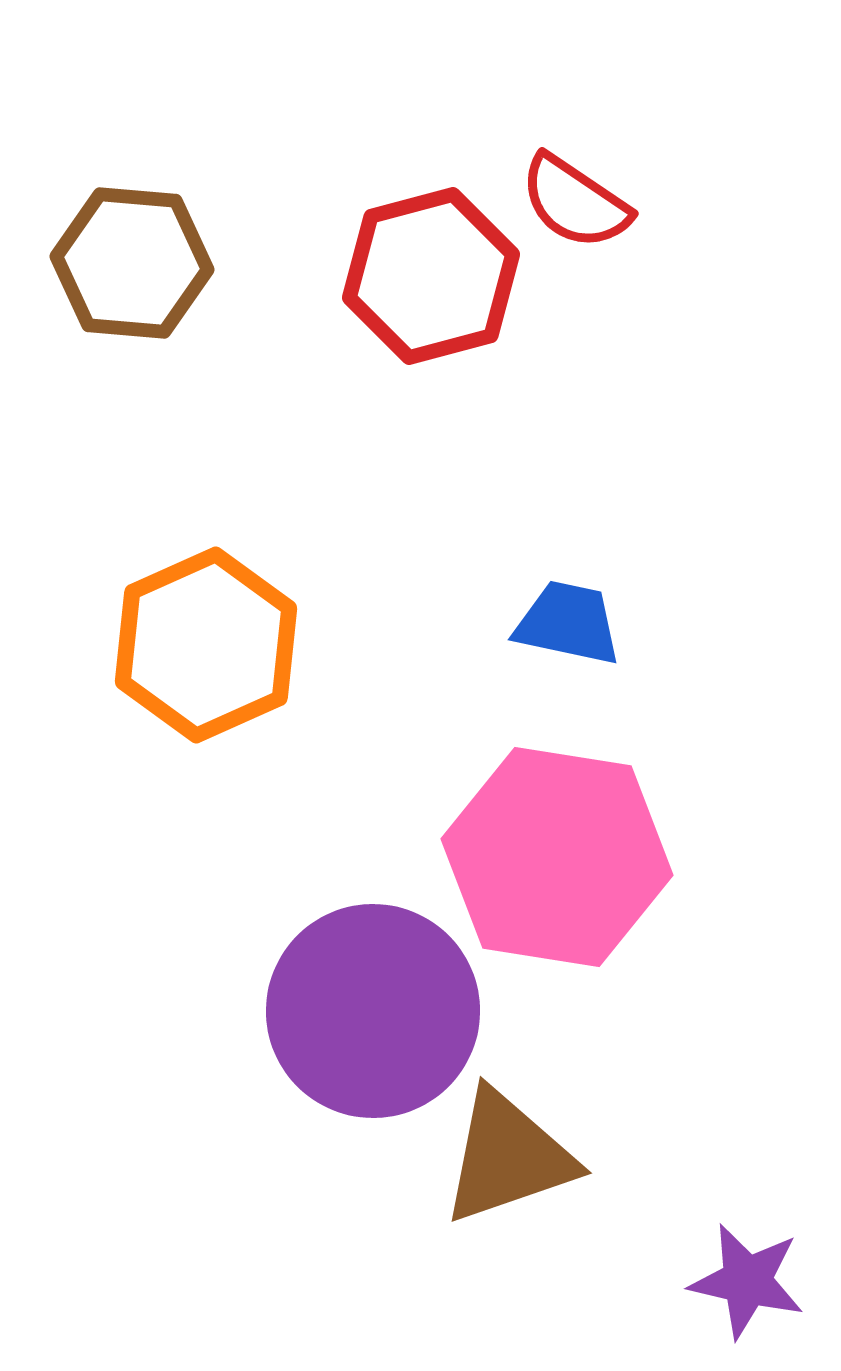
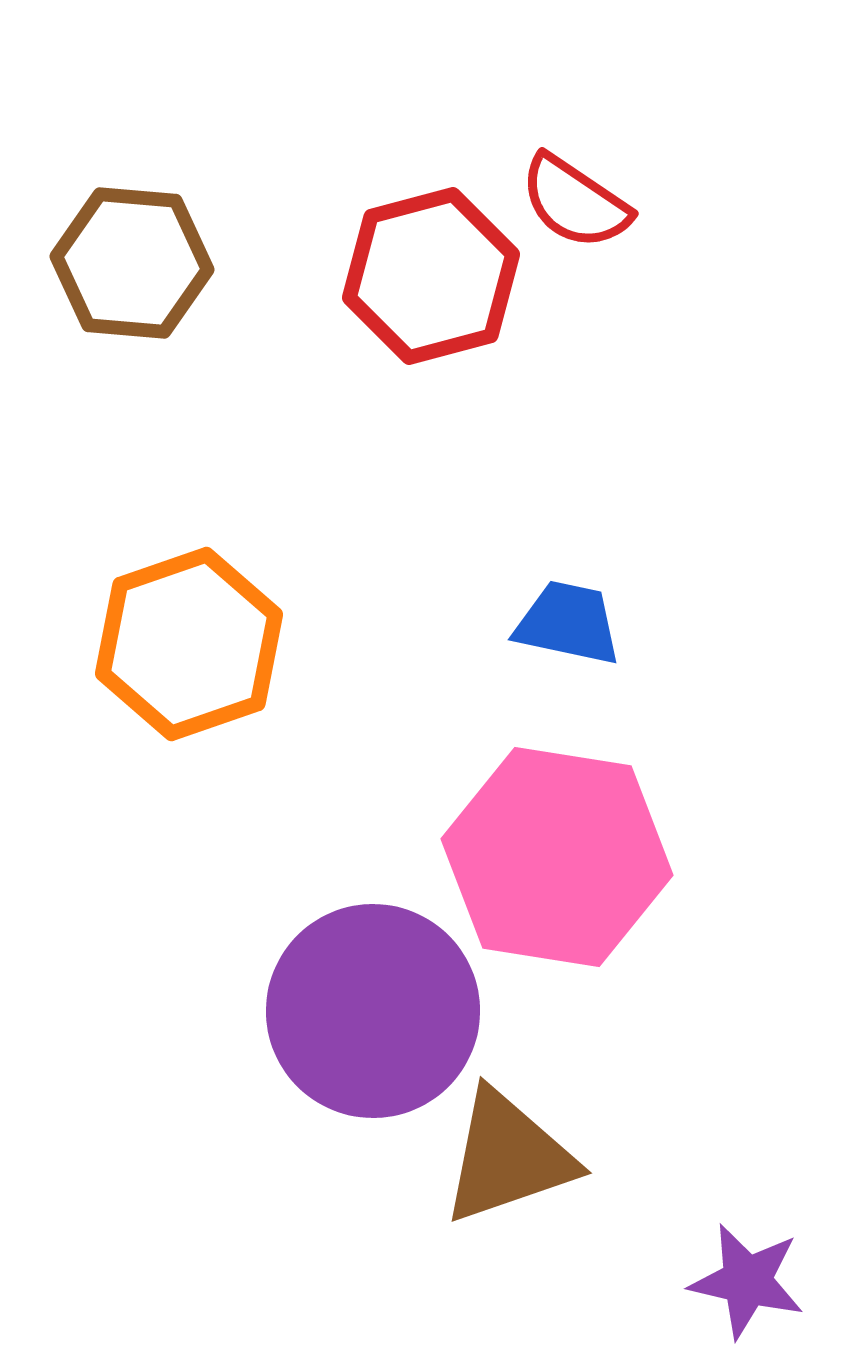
orange hexagon: moved 17 px left, 1 px up; rotated 5 degrees clockwise
